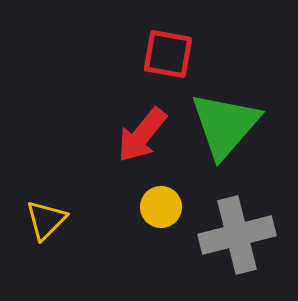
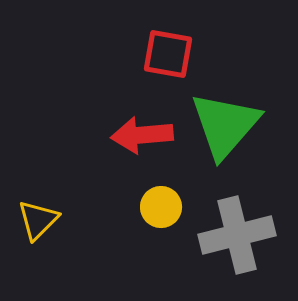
red arrow: rotated 46 degrees clockwise
yellow triangle: moved 8 px left
